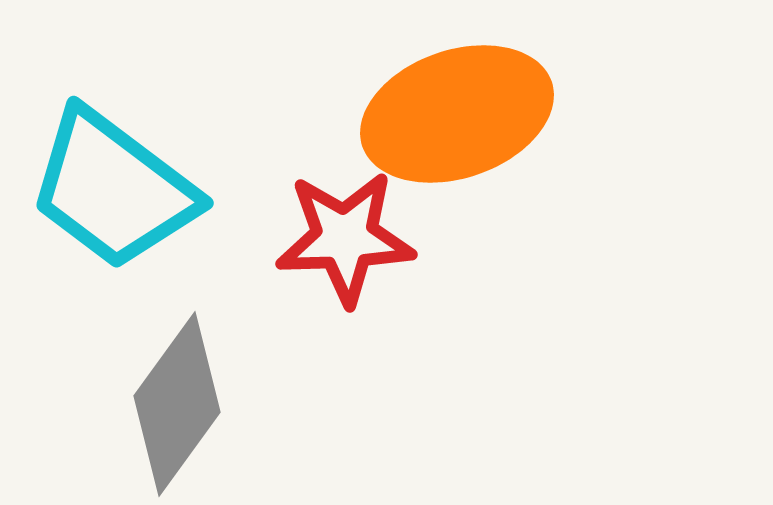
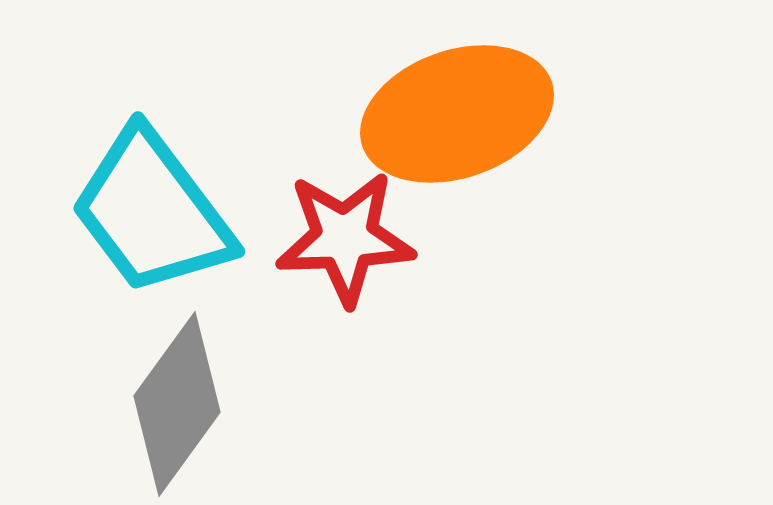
cyan trapezoid: moved 39 px right, 23 px down; rotated 16 degrees clockwise
